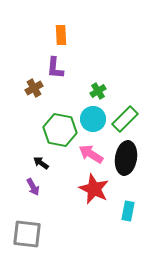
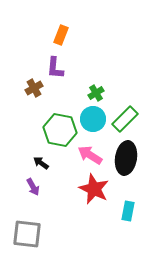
orange rectangle: rotated 24 degrees clockwise
green cross: moved 2 px left, 2 px down
pink arrow: moved 1 px left, 1 px down
